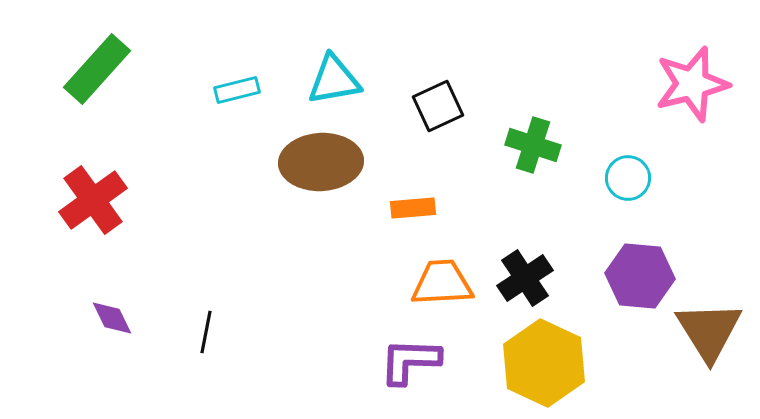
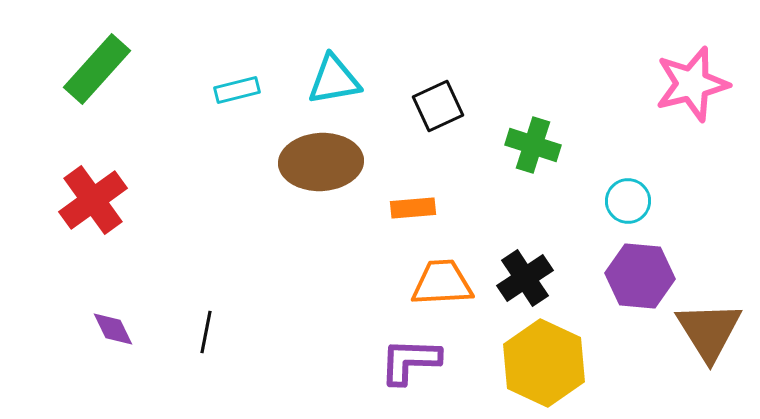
cyan circle: moved 23 px down
purple diamond: moved 1 px right, 11 px down
